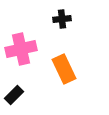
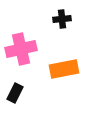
orange rectangle: rotated 76 degrees counterclockwise
black rectangle: moved 1 px right, 2 px up; rotated 18 degrees counterclockwise
